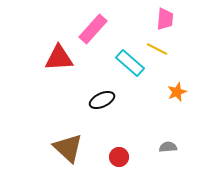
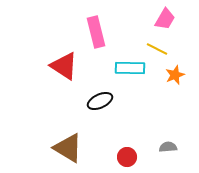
pink trapezoid: rotated 25 degrees clockwise
pink rectangle: moved 3 px right, 3 px down; rotated 56 degrees counterclockwise
red triangle: moved 5 px right, 8 px down; rotated 36 degrees clockwise
cyan rectangle: moved 5 px down; rotated 40 degrees counterclockwise
orange star: moved 2 px left, 17 px up
black ellipse: moved 2 px left, 1 px down
brown triangle: rotated 12 degrees counterclockwise
red circle: moved 8 px right
